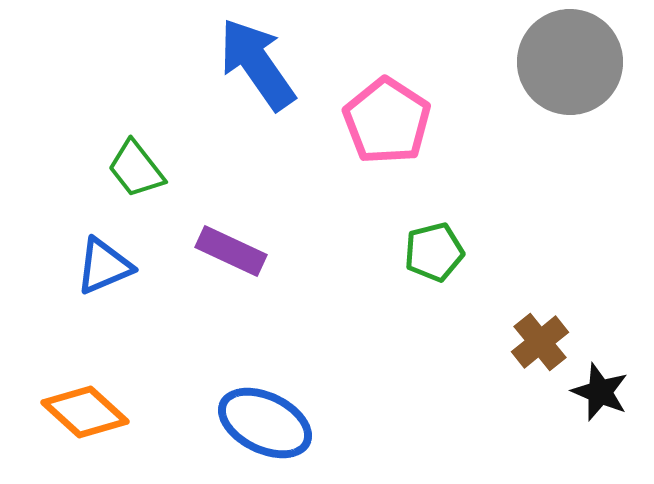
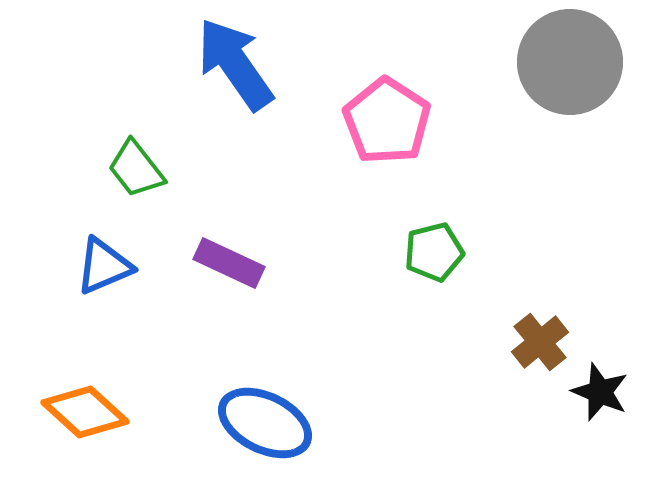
blue arrow: moved 22 px left
purple rectangle: moved 2 px left, 12 px down
